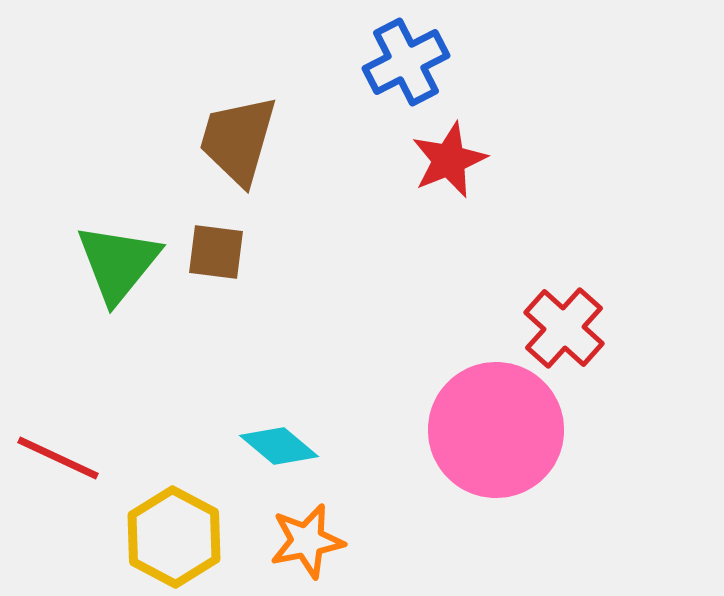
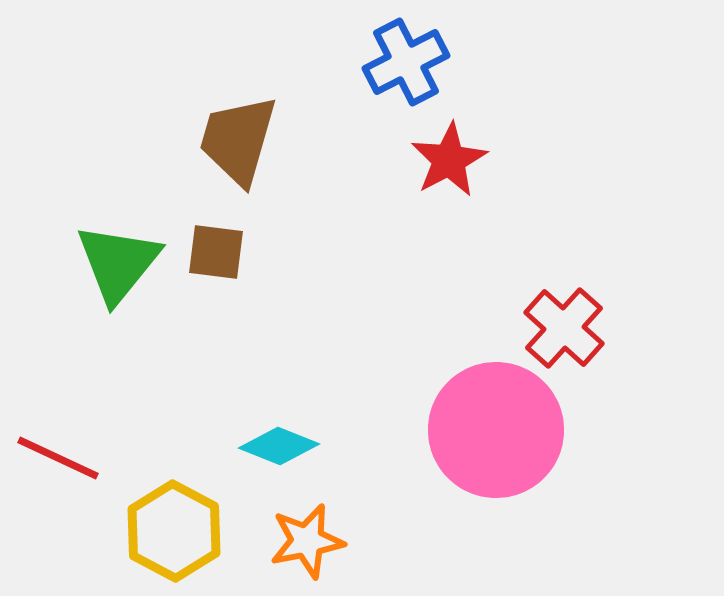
red star: rotated 6 degrees counterclockwise
cyan diamond: rotated 18 degrees counterclockwise
yellow hexagon: moved 6 px up
